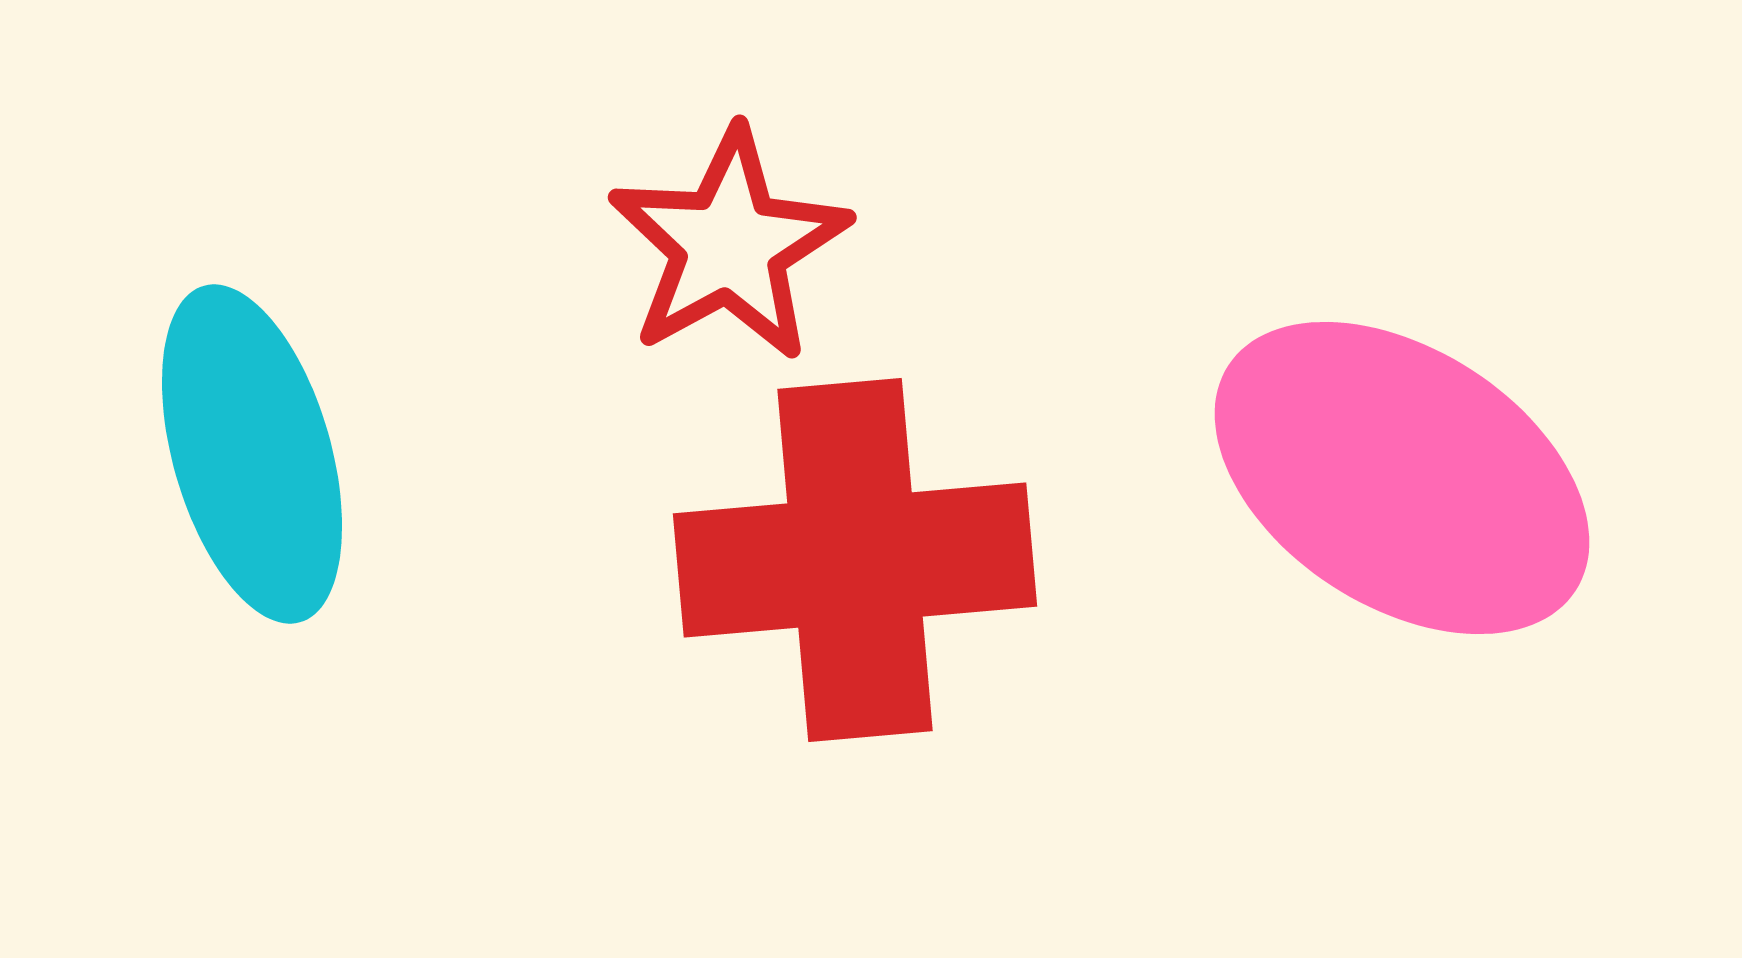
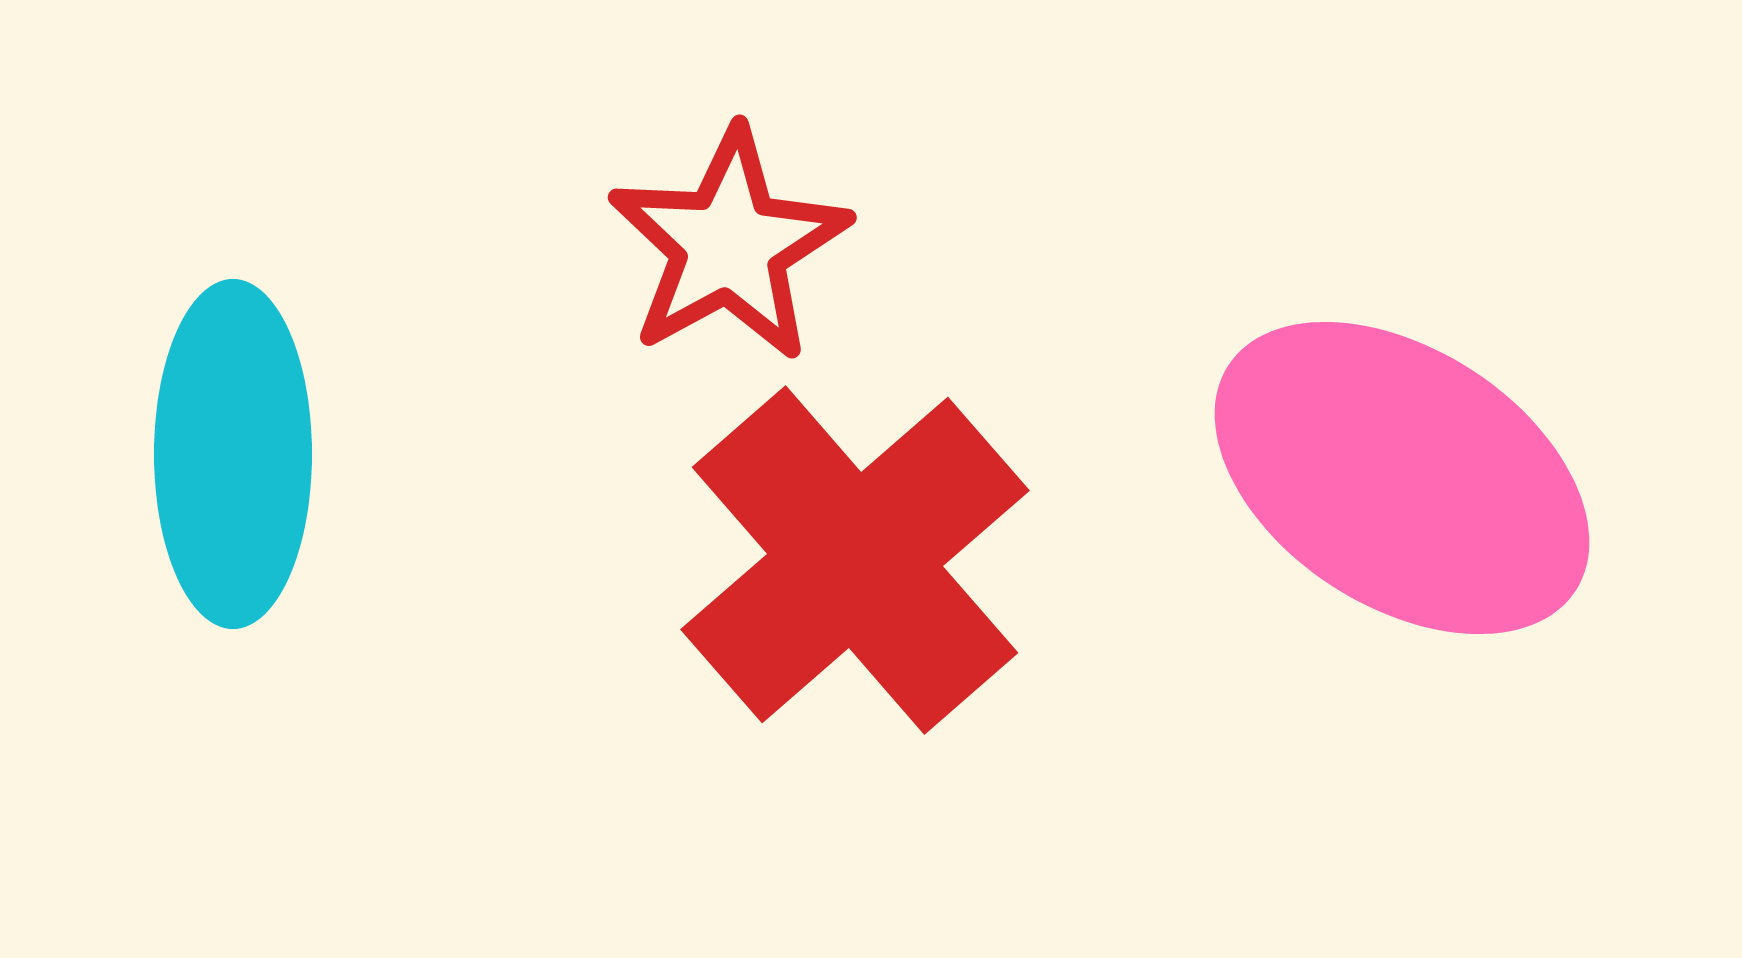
cyan ellipse: moved 19 px left; rotated 16 degrees clockwise
red cross: rotated 36 degrees counterclockwise
